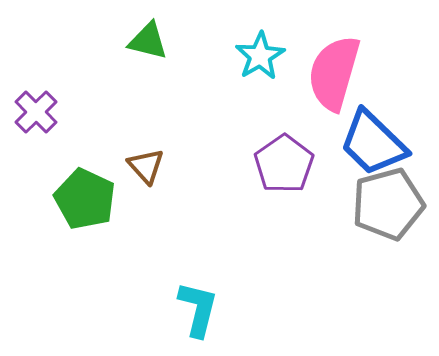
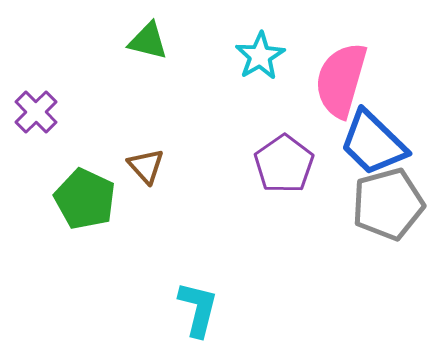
pink semicircle: moved 7 px right, 7 px down
